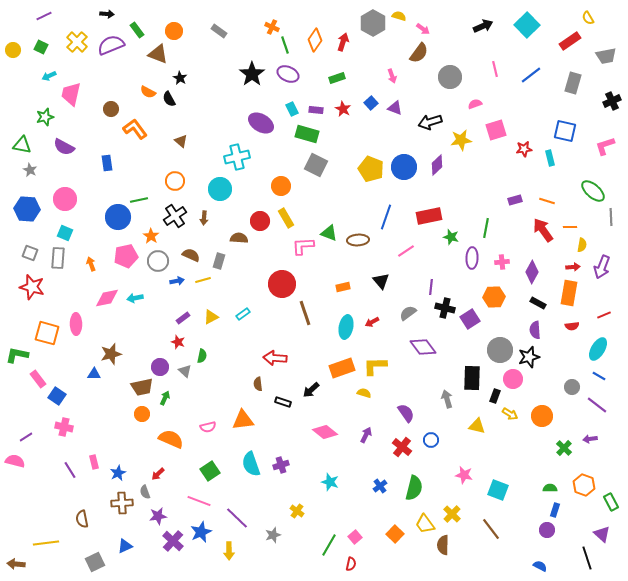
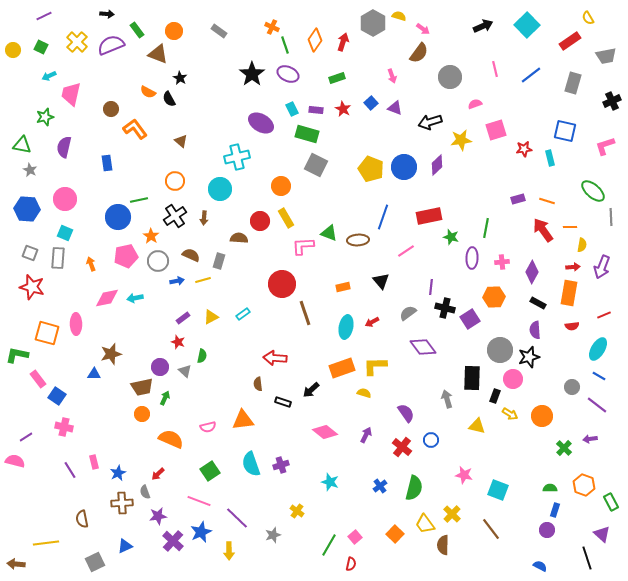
purple semicircle at (64, 147): rotated 75 degrees clockwise
purple rectangle at (515, 200): moved 3 px right, 1 px up
blue line at (386, 217): moved 3 px left
